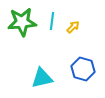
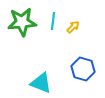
cyan line: moved 1 px right
cyan triangle: moved 1 px left, 5 px down; rotated 35 degrees clockwise
